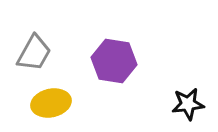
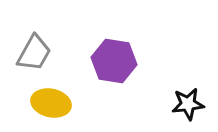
yellow ellipse: rotated 24 degrees clockwise
